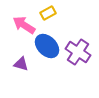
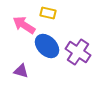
yellow rectangle: rotated 42 degrees clockwise
purple triangle: moved 7 px down
